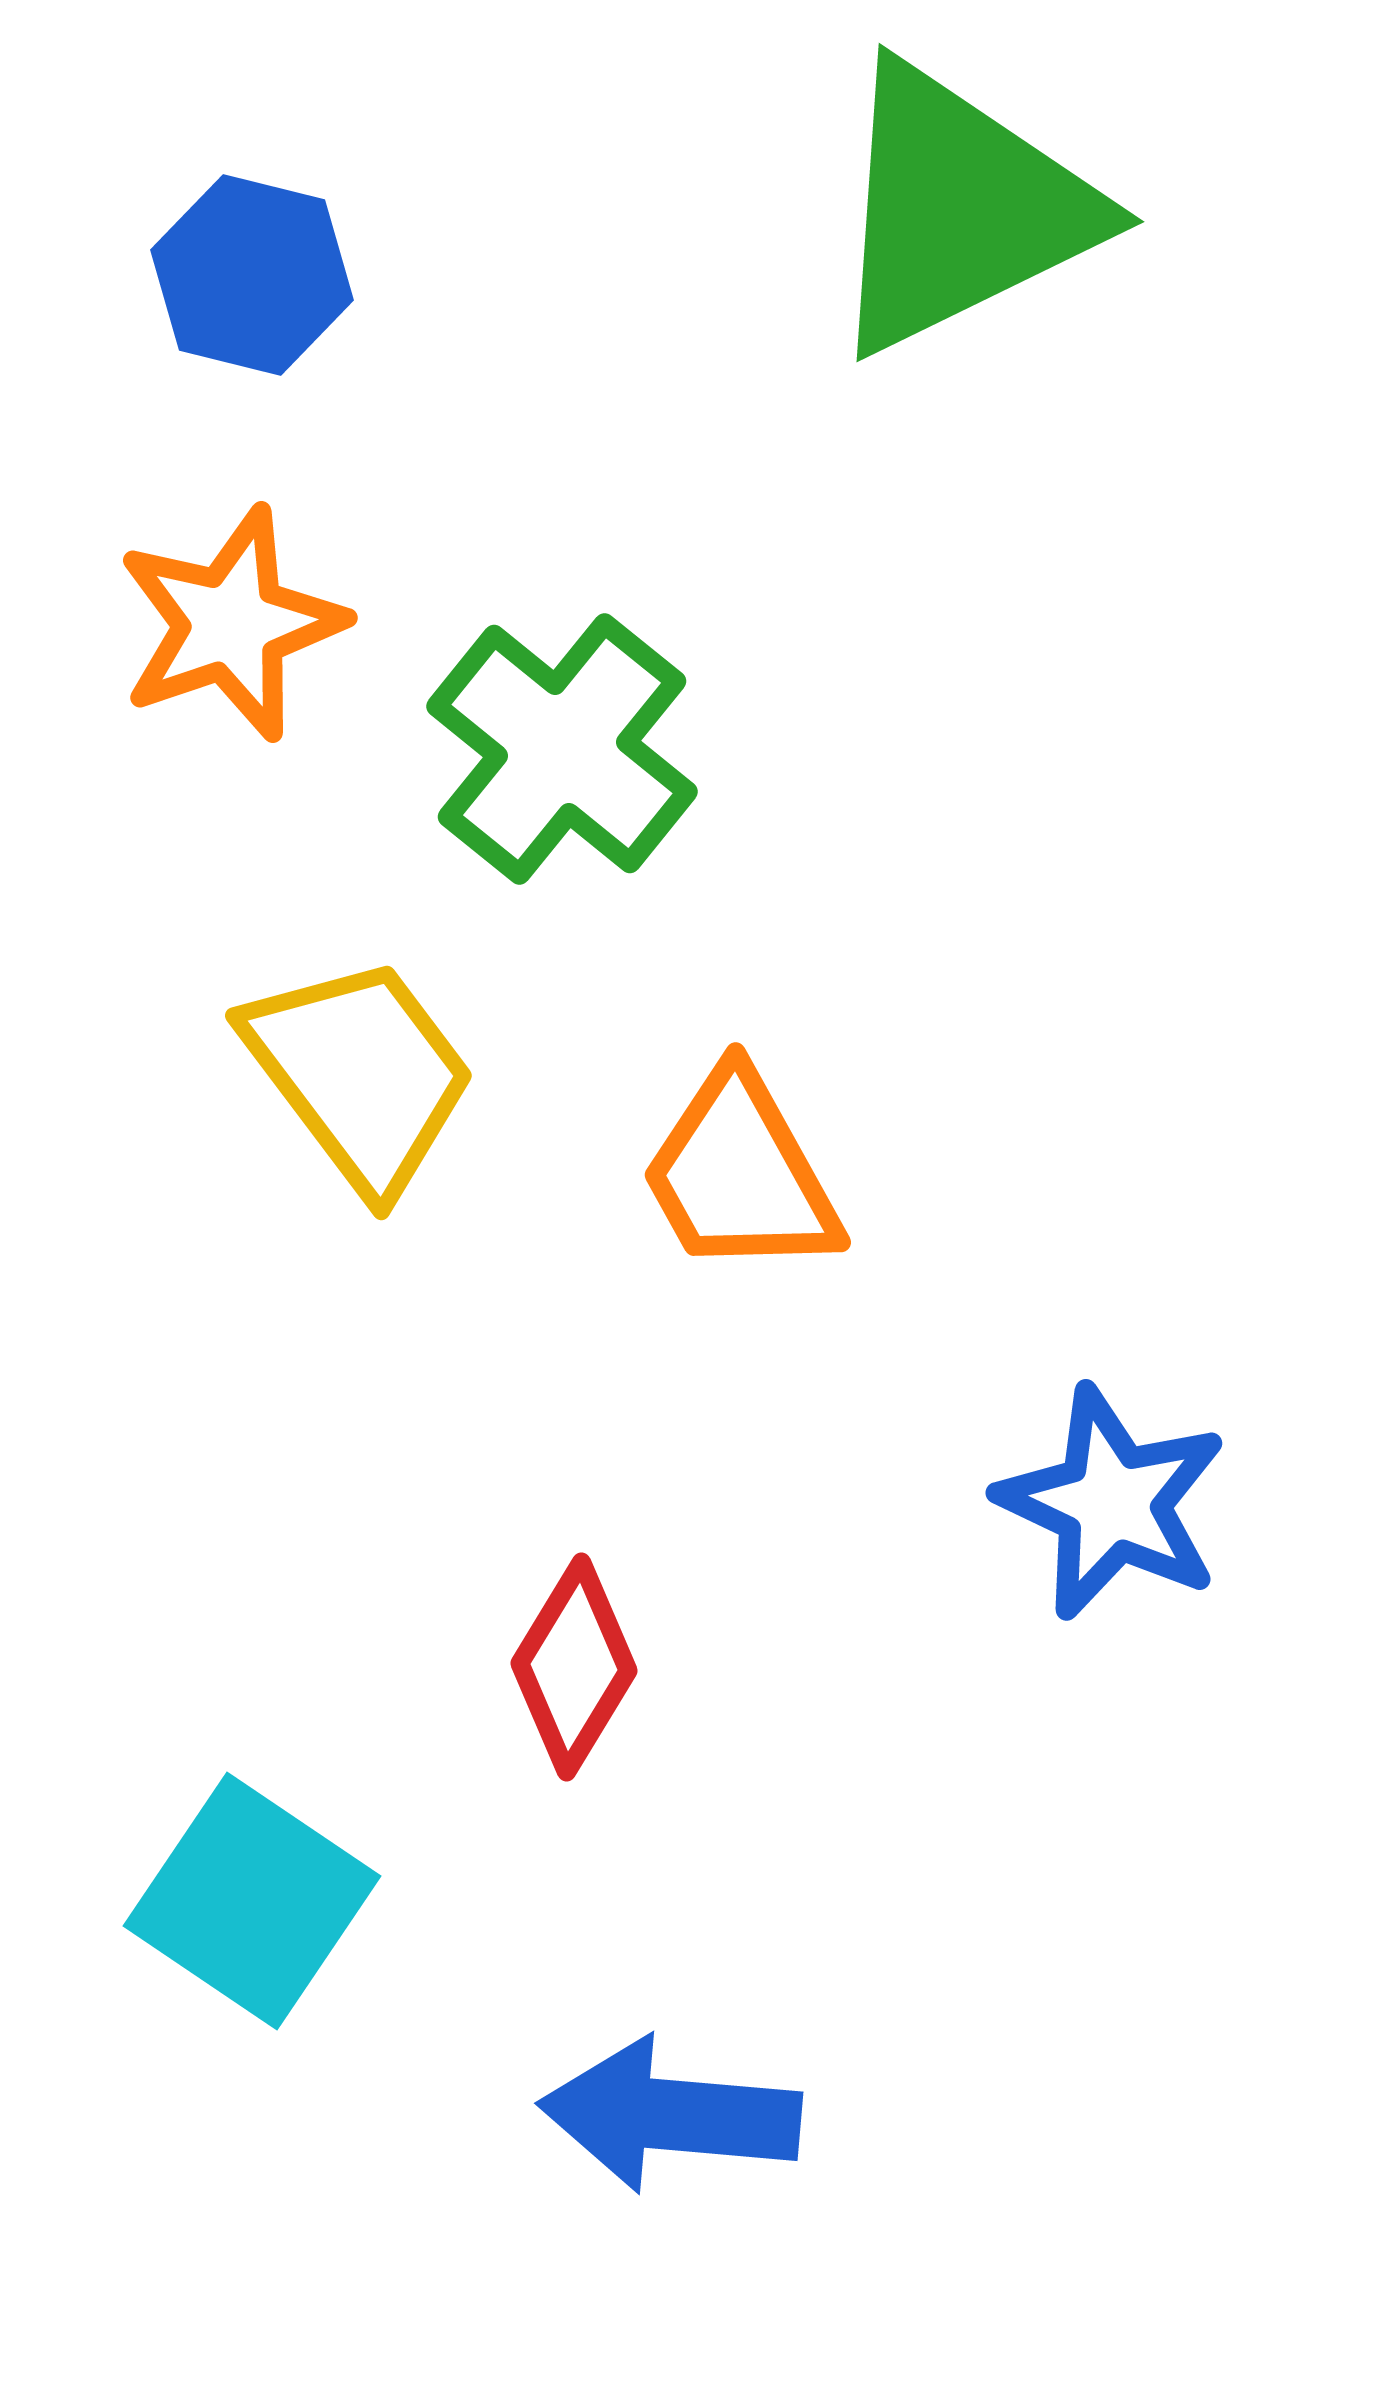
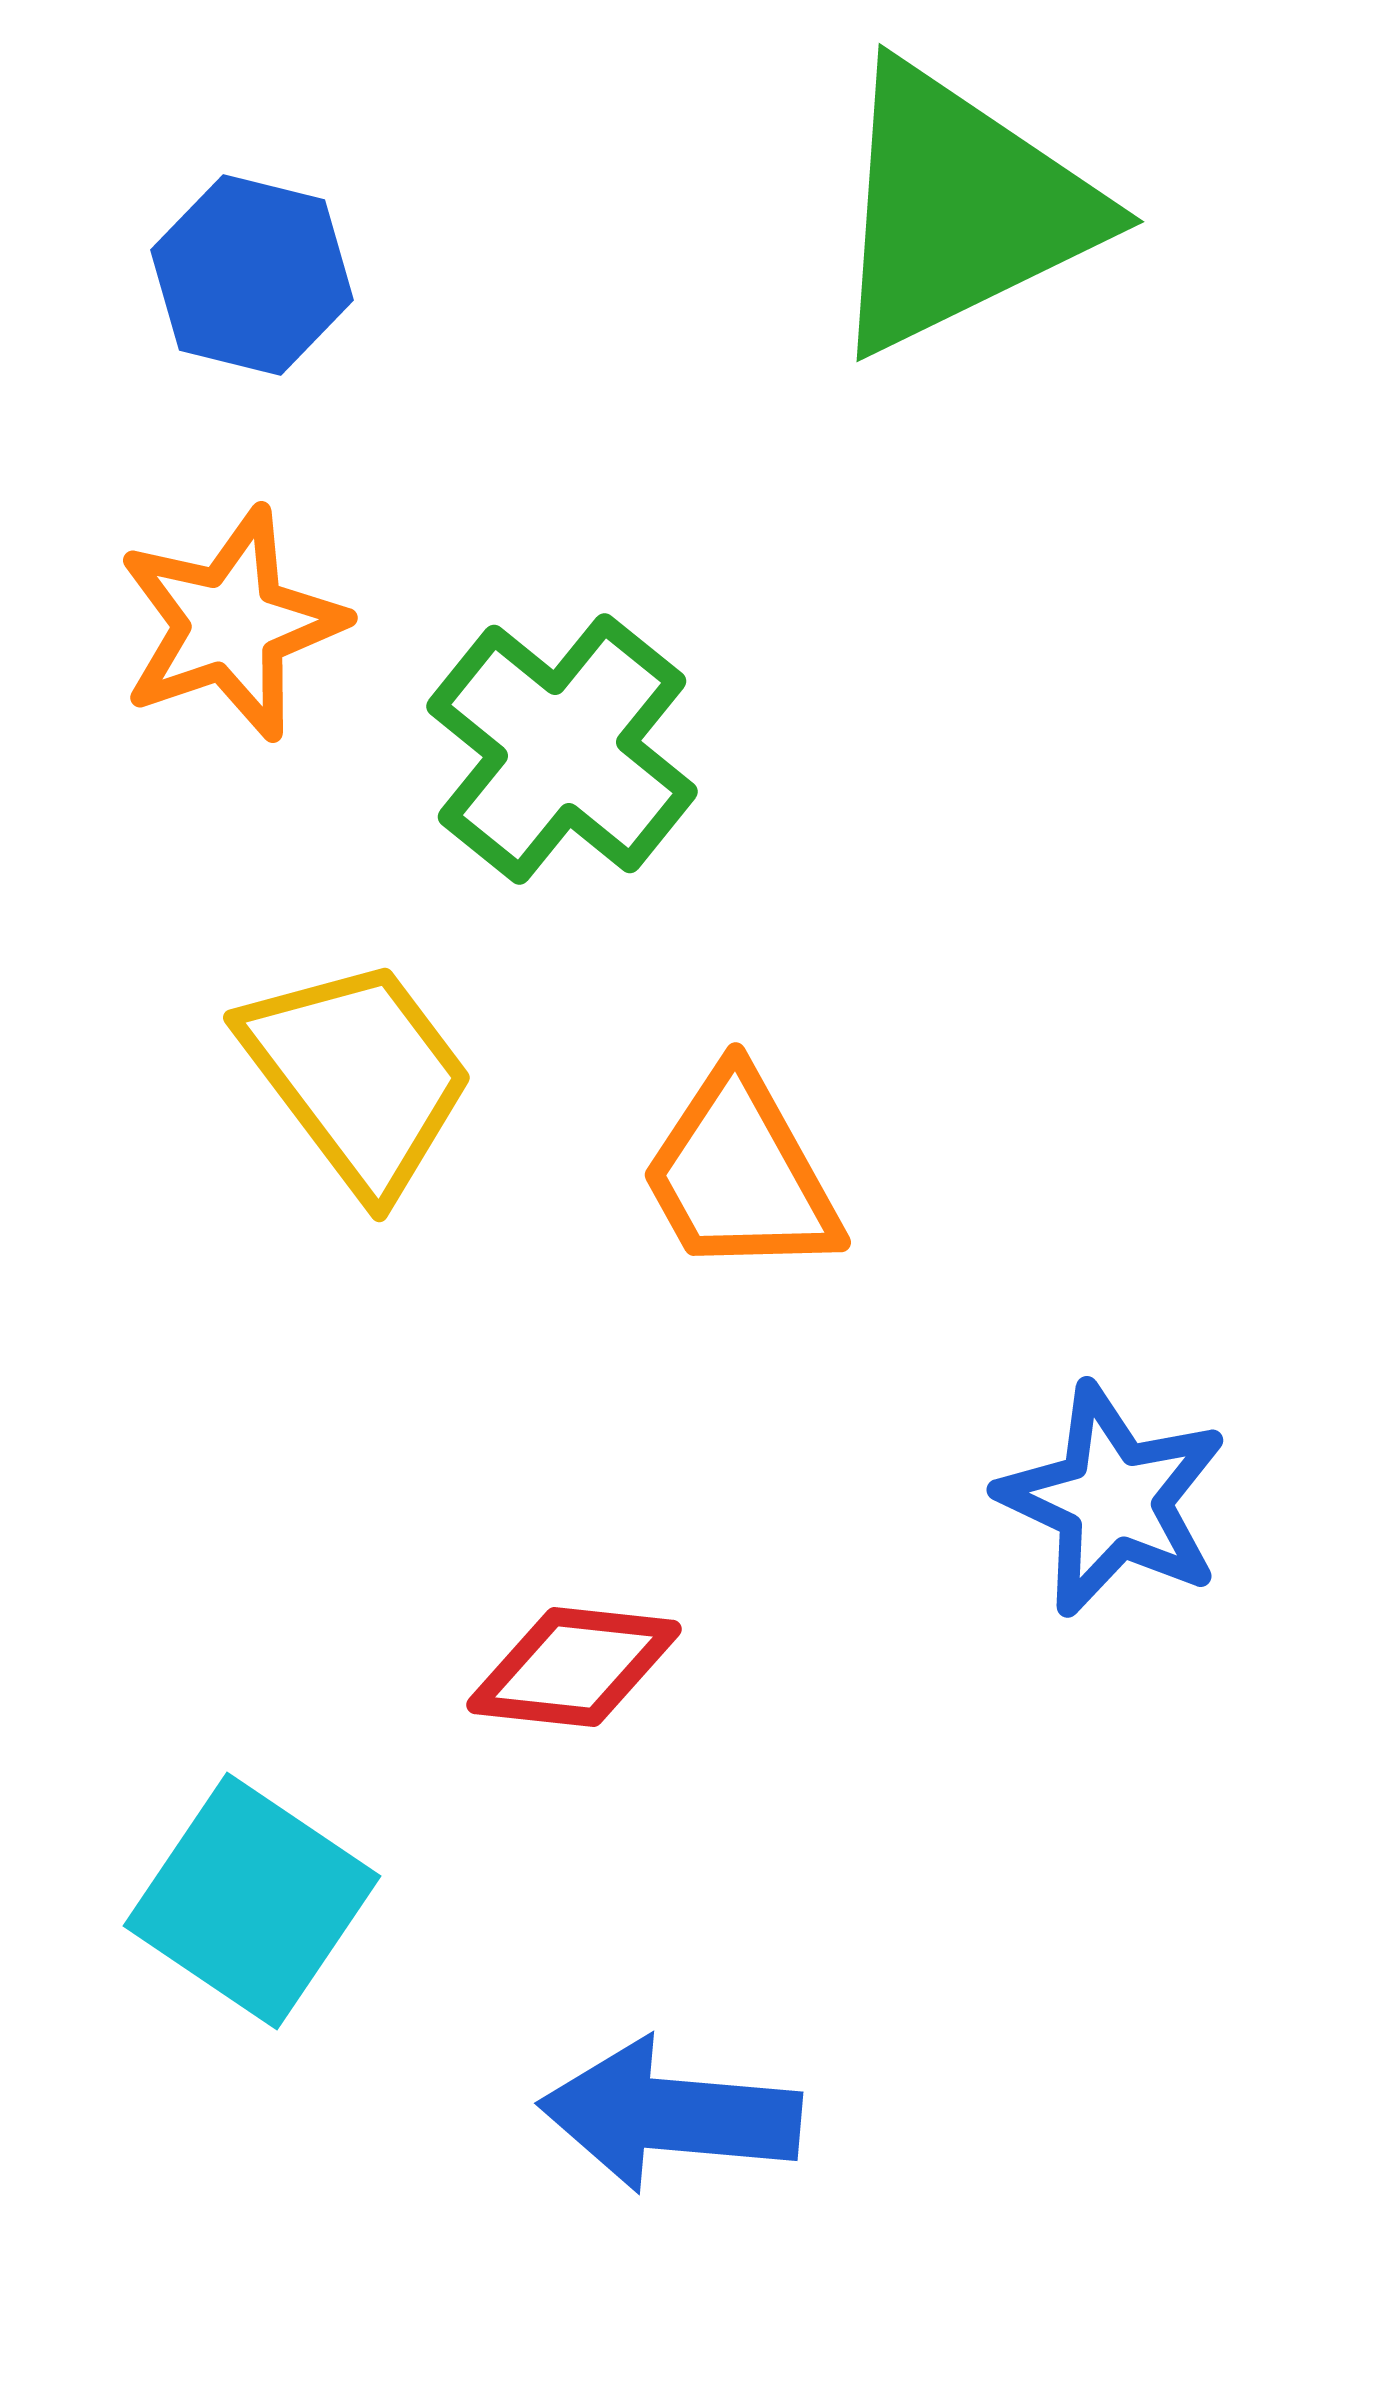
yellow trapezoid: moved 2 px left, 2 px down
blue star: moved 1 px right, 3 px up
red diamond: rotated 65 degrees clockwise
